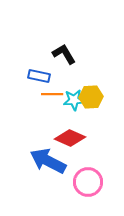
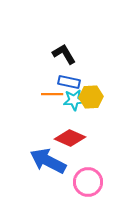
blue rectangle: moved 30 px right, 6 px down
